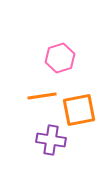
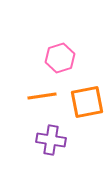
orange square: moved 8 px right, 8 px up
